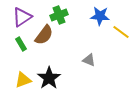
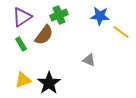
black star: moved 5 px down
